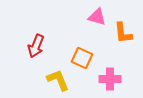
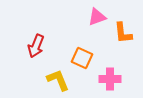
pink triangle: rotated 36 degrees counterclockwise
